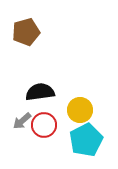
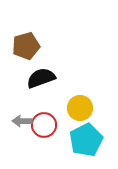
brown pentagon: moved 14 px down
black semicircle: moved 1 px right, 14 px up; rotated 12 degrees counterclockwise
yellow circle: moved 2 px up
gray arrow: rotated 42 degrees clockwise
